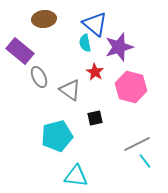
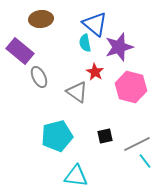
brown ellipse: moved 3 px left
gray triangle: moved 7 px right, 2 px down
black square: moved 10 px right, 18 px down
